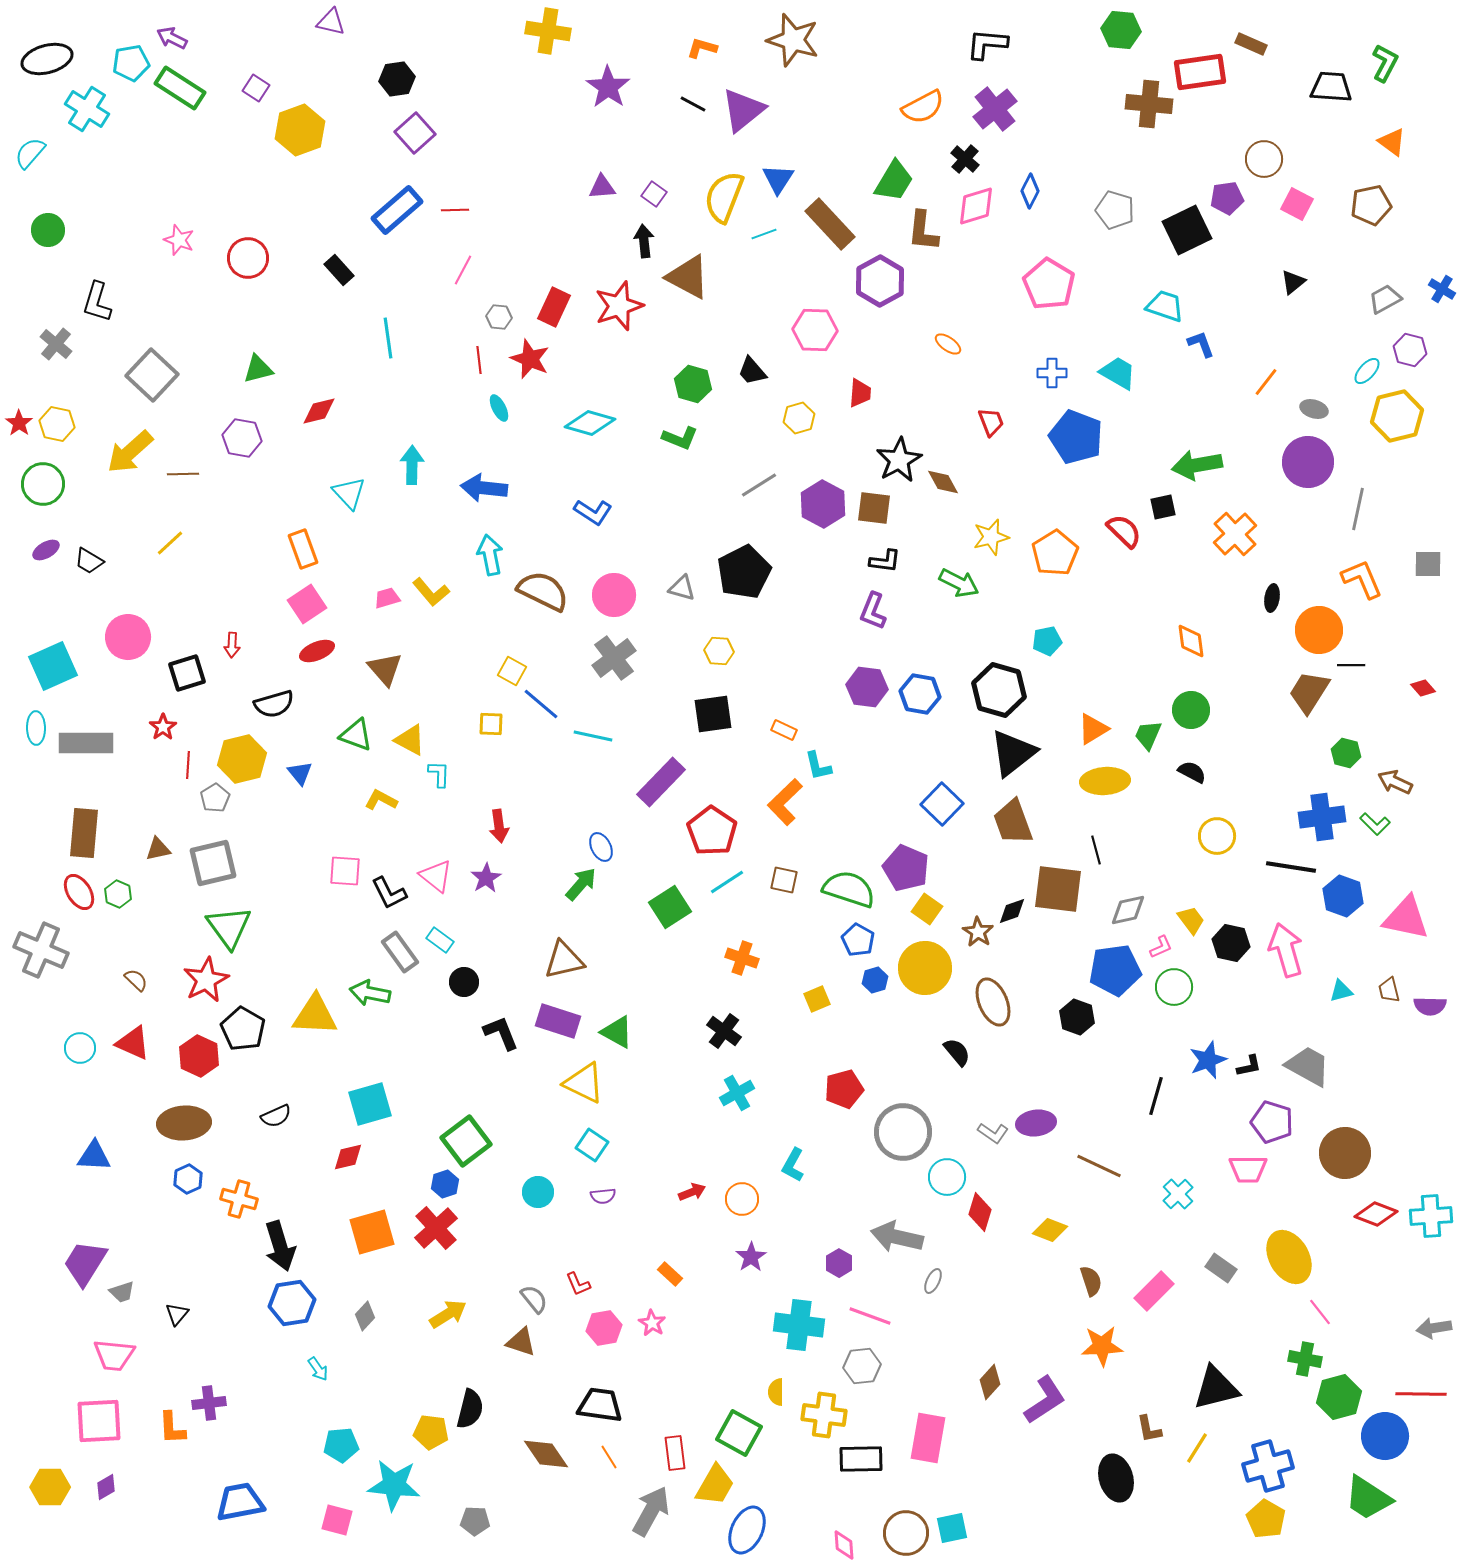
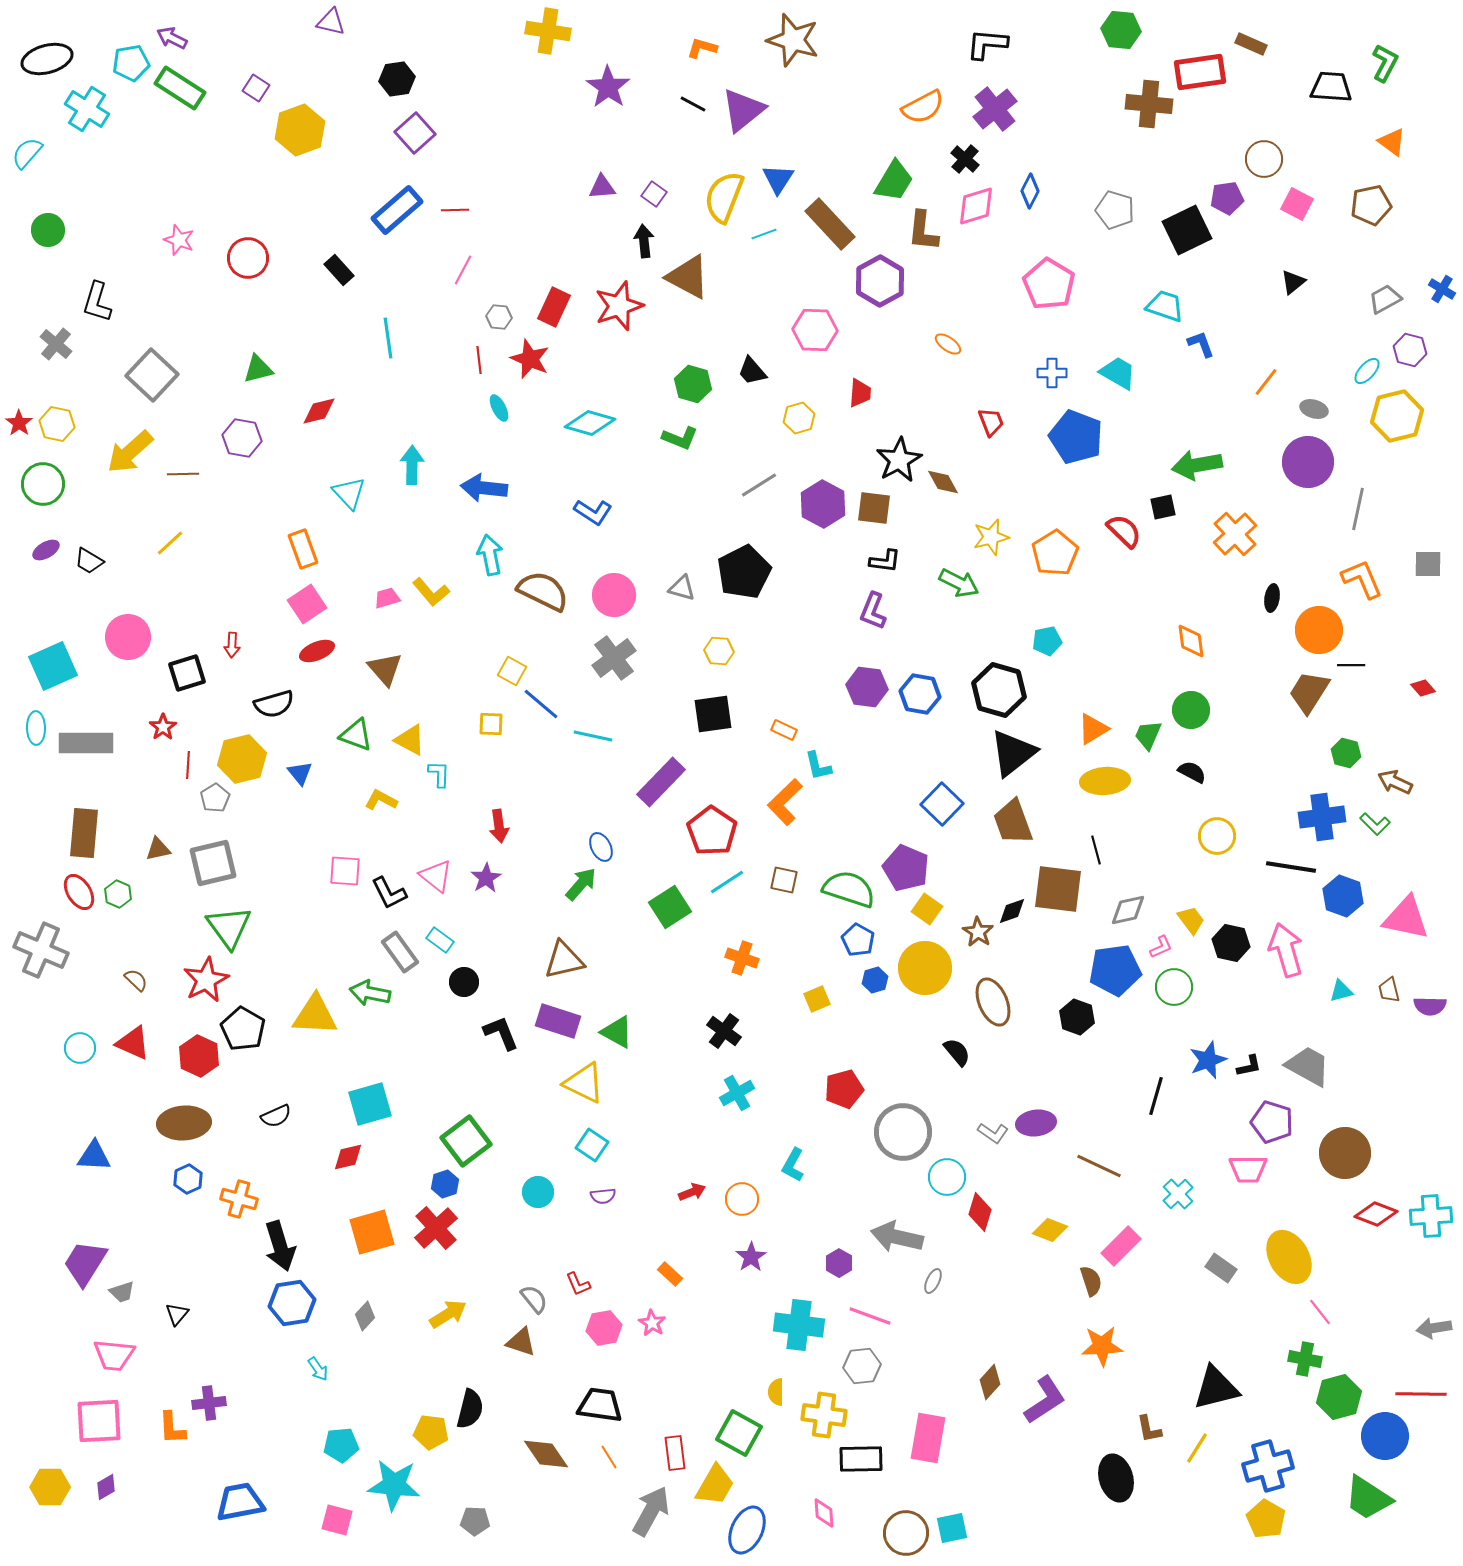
cyan semicircle at (30, 153): moved 3 px left
pink rectangle at (1154, 1291): moved 33 px left, 45 px up
pink diamond at (844, 1545): moved 20 px left, 32 px up
